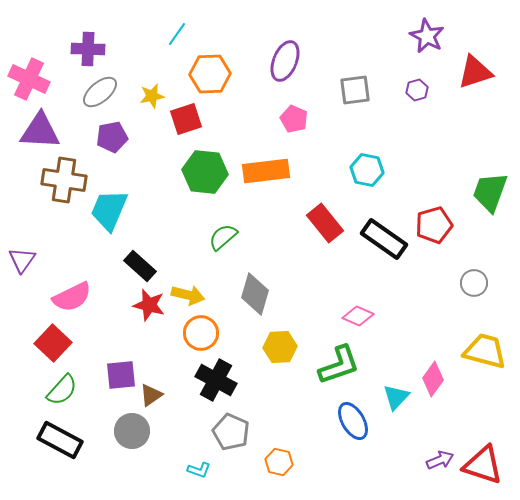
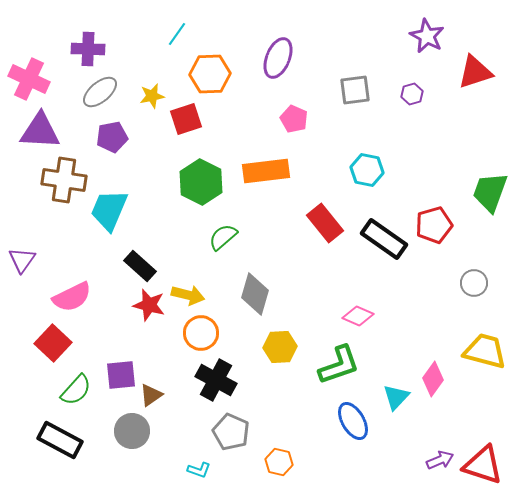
purple ellipse at (285, 61): moved 7 px left, 3 px up
purple hexagon at (417, 90): moved 5 px left, 4 px down
green hexagon at (205, 172): moved 4 px left, 10 px down; rotated 21 degrees clockwise
green semicircle at (62, 390): moved 14 px right
